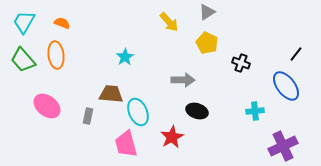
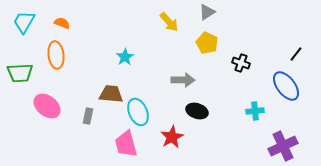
green trapezoid: moved 3 px left, 13 px down; rotated 52 degrees counterclockwise
